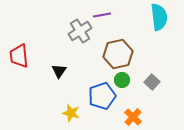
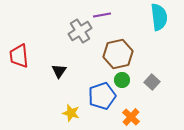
orange cross: moved 2 px left
